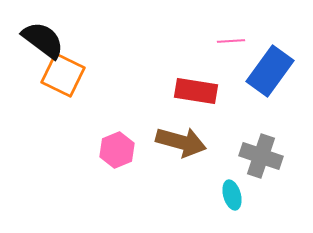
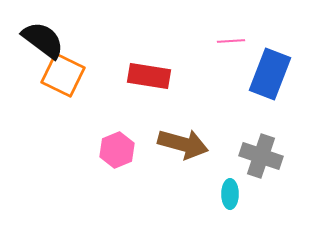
blue rectangle: moved 3 px down; rotated 15 degrees counterclockwise
red rectangle: moved 47 px left, 15 px up
brown arrow: moved 2 px right, 2 px down
cyan ellipse: moved 2 px left, 1 px up; rotated 16 degrees clockwise
